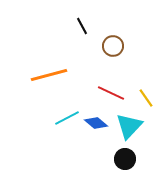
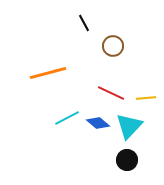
black line: moved 2 px right, 3 px up
orange line: moved 1 px left, 2 px up
yellow line: rotated 60 degrees counterclockwise
blue diamond: moved 2 px right
black circle: moved 2 px right, 1 px down
